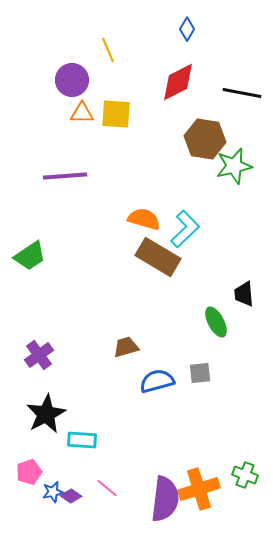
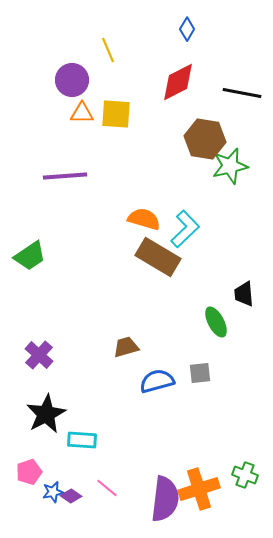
green star: moved 4 px left
purple cross: rotated 12 degrees counterclockwise
